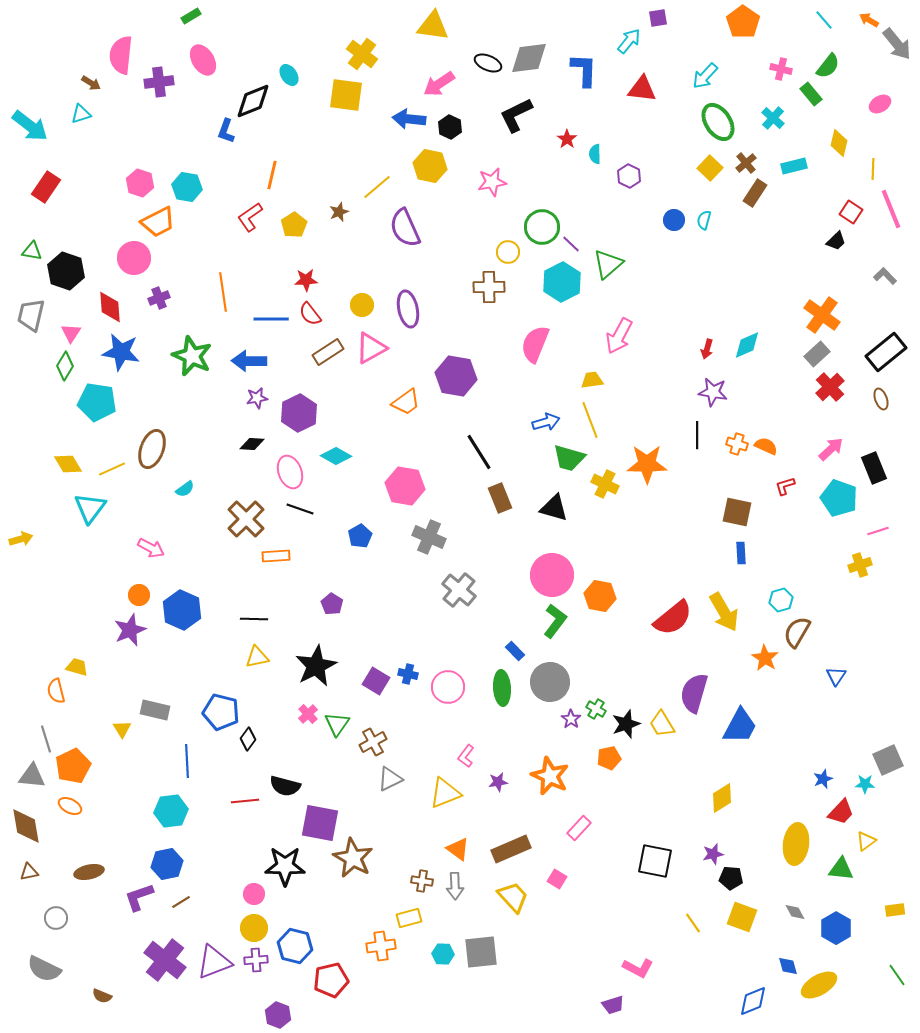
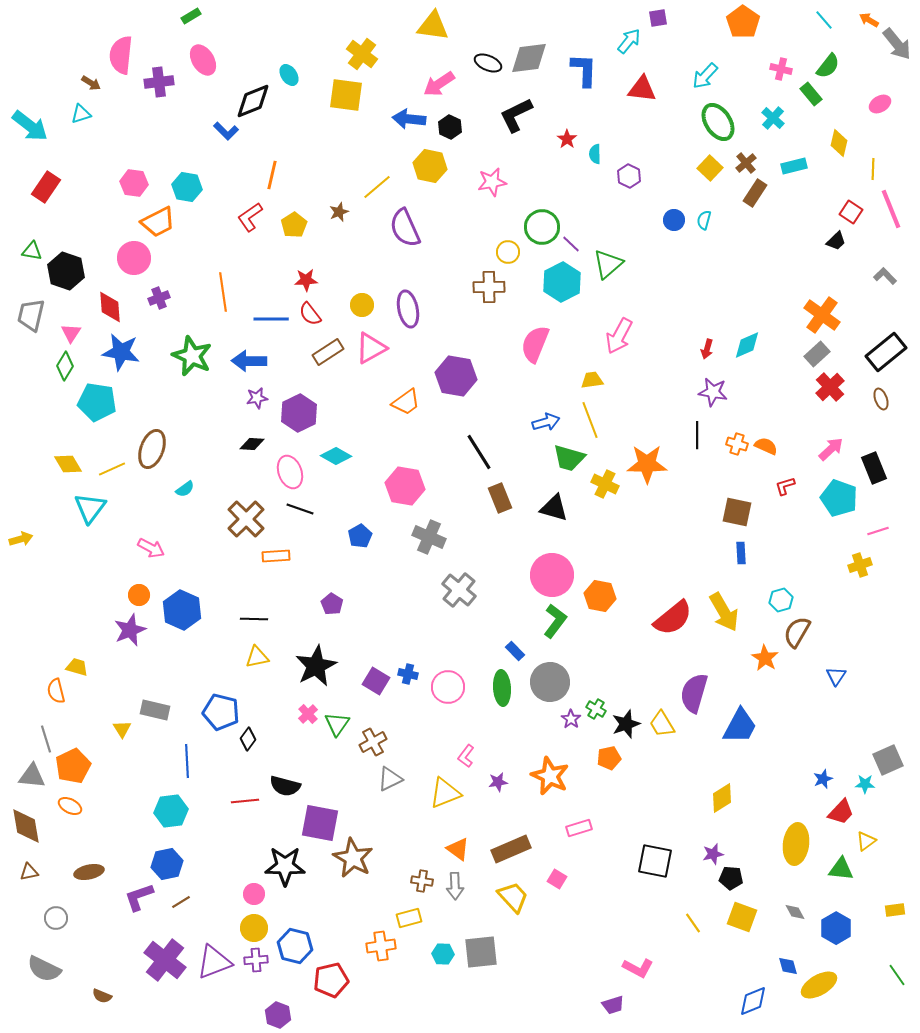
blue L-shape at (226, 131): rotated 65 degrees counterclockwise
pink hexagon at (140, 183): moved 6 px left; rotated 12 degrees counterclockwise
pink rectangle at (579, 828): rotated 30 degrees clockwise
